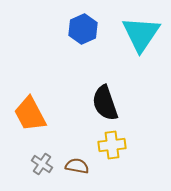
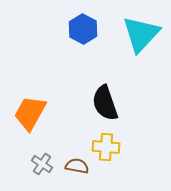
blue hexagon: rotated 8 degrees counterclockwise
cyan triangle: rotated 9 degrees clockwise
orange trapezoid: moved 1 px up; rotated 57 degrees clockwise
yellow cross: moved 6 px left, 2 px down; rotated 12 degrees clockwise
